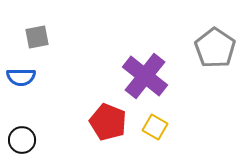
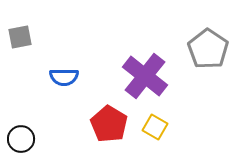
gray square: moved 17 px left
gray pentagon: moved 7 px left, 1 px down
blue semicircle: moved 43 px right
red pentagon: moved 1 px right, 2 px down; rotated 9 degrees clockwise
black circle: moved 1 px left, 1 px up
